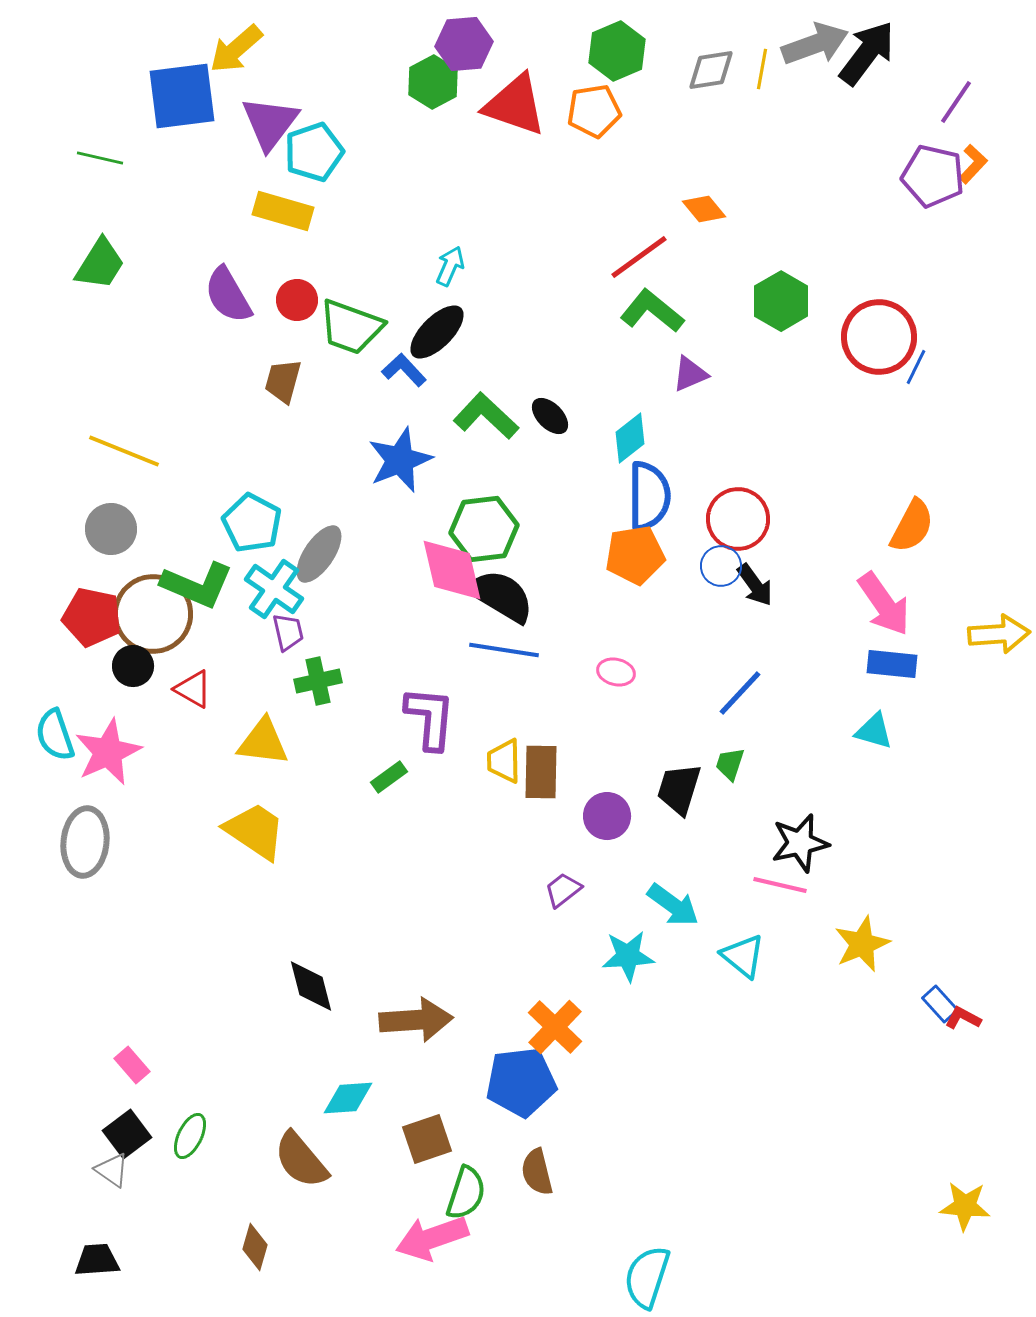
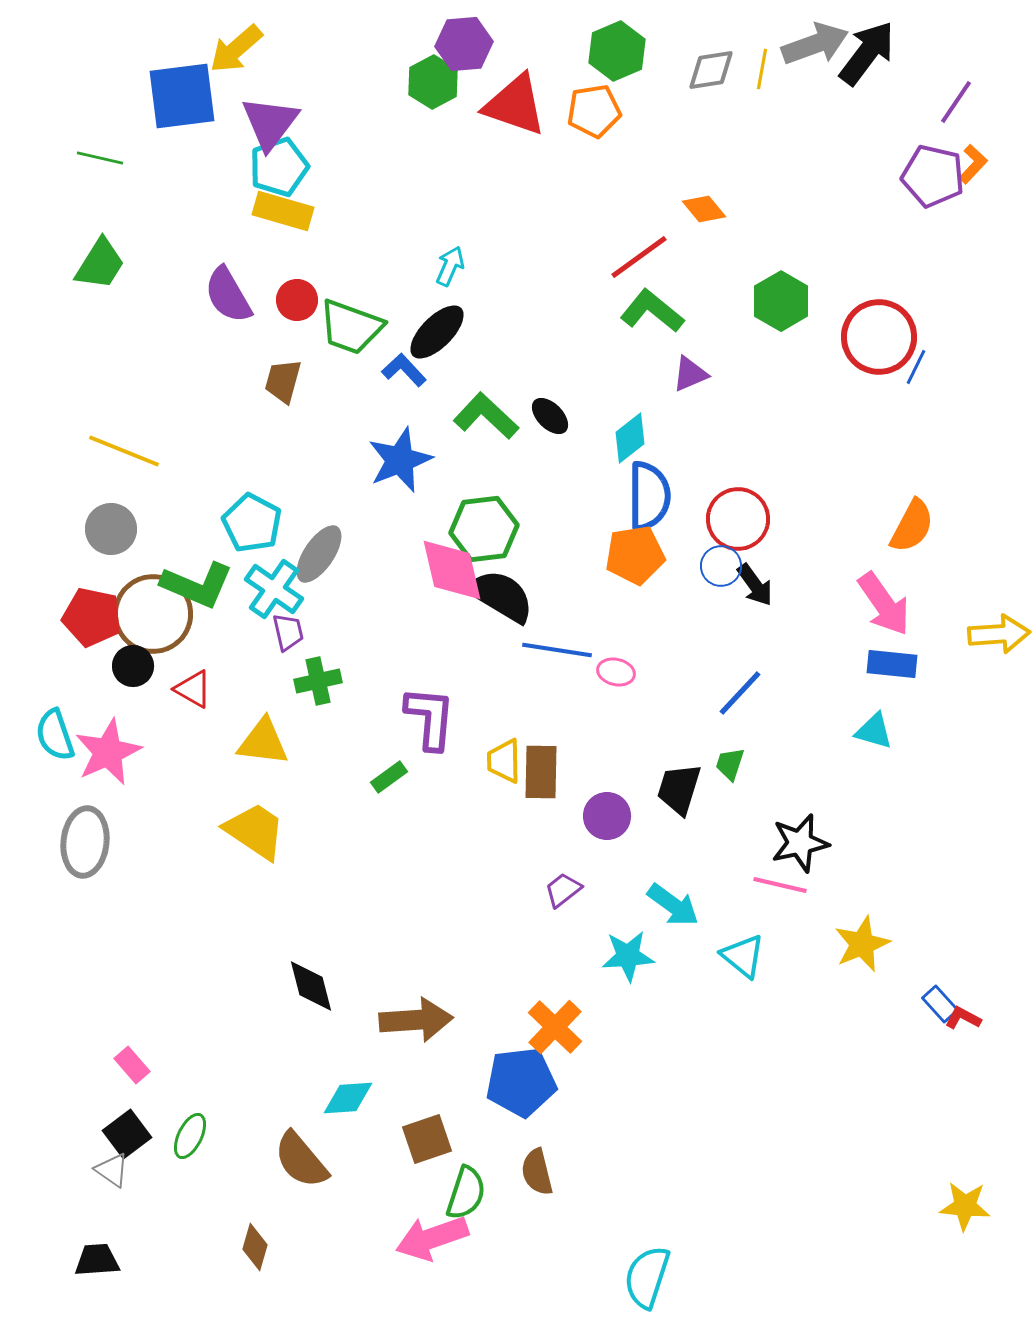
cyan pentagon at (314, 152): moved 35 px left, 15 px down
blue line at (504, 650): moved 53 px right
